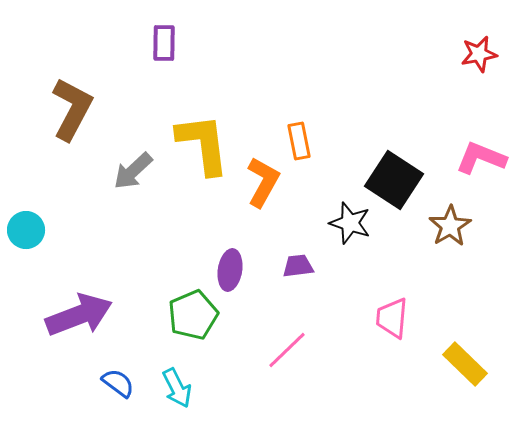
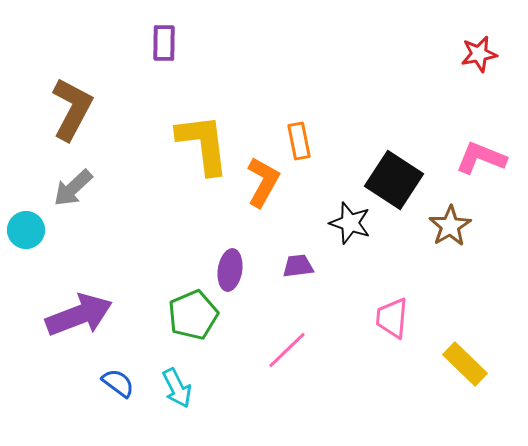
gray arrow: moved 60 px left, 17 px down
